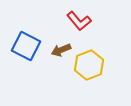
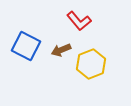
yellow hexagon: moved 2 px right, 1 px up
